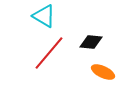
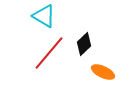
black diamond: moved 7 px left, 2 px down; rotated 50 degrees counterclockwise
